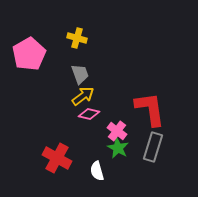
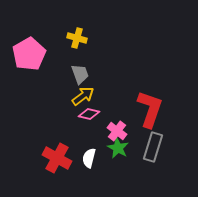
red L-shape: rotated 27 degrees clockwise
white semicircle: moved 8 px left, 13 px up; rotated 30 degrees clockwise
